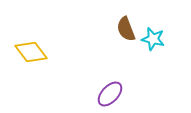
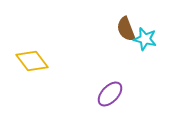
cyan star: moved 8 px left
yellow diamond: moved 1 px right, 9 px down
